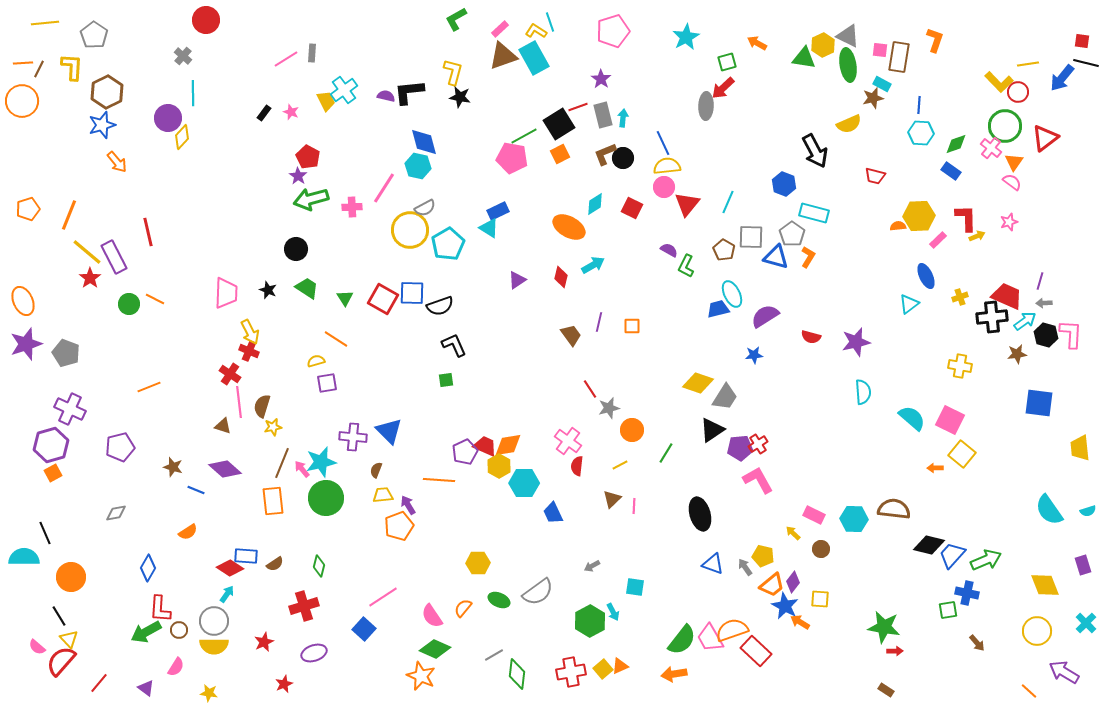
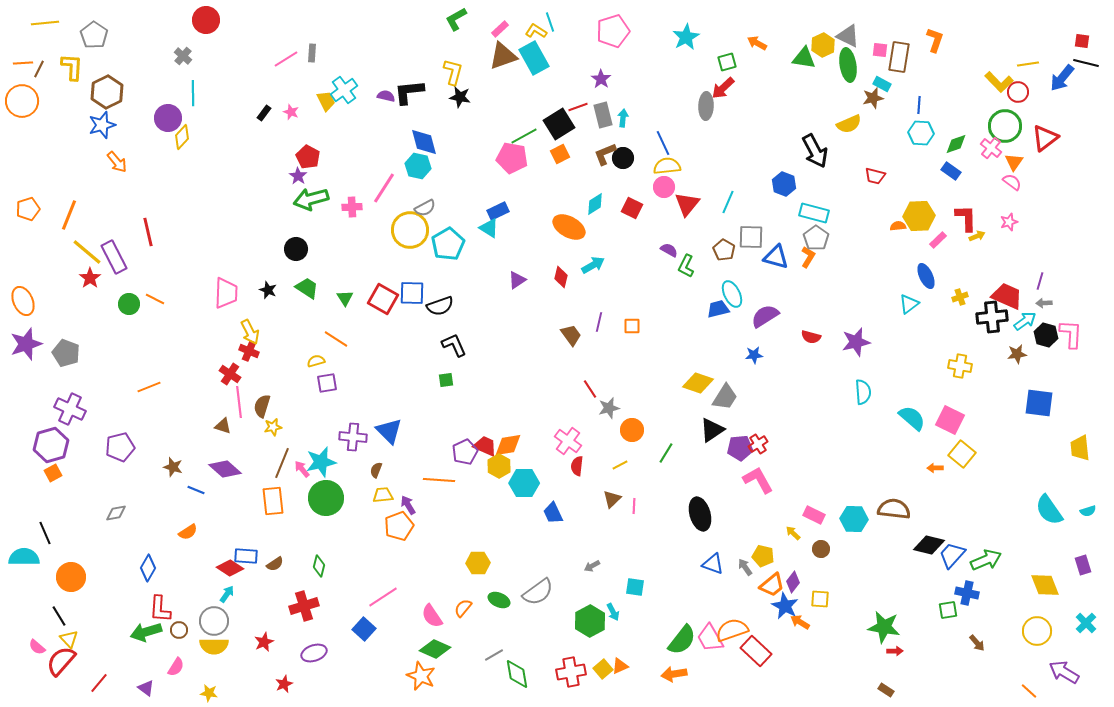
gray pentagon at (792, 234): moved 24 px right, 4 px down
green arrow at (146, 632): rotated 12 degrees clockwise
green diamond at (517, 674): rotated 16 degrees counterclockwise
